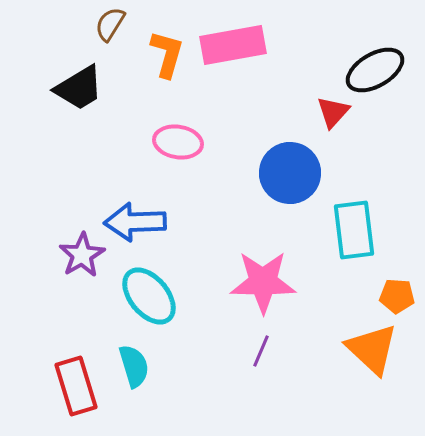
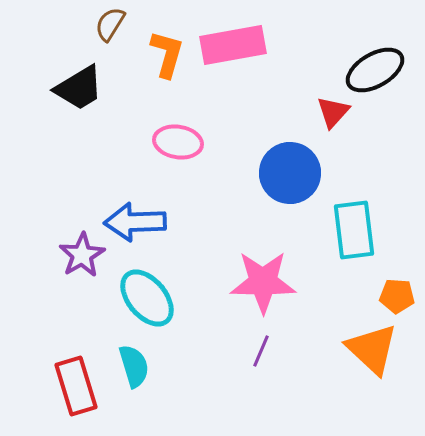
cyan ellipse: moved 2 px left, 2 px down
